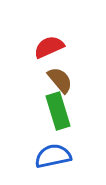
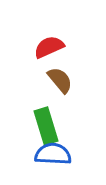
green rectangle: moved 12 px left, 15 px down
blue semicircle: moved 2 px up; rotated 15 degrees clockwise
